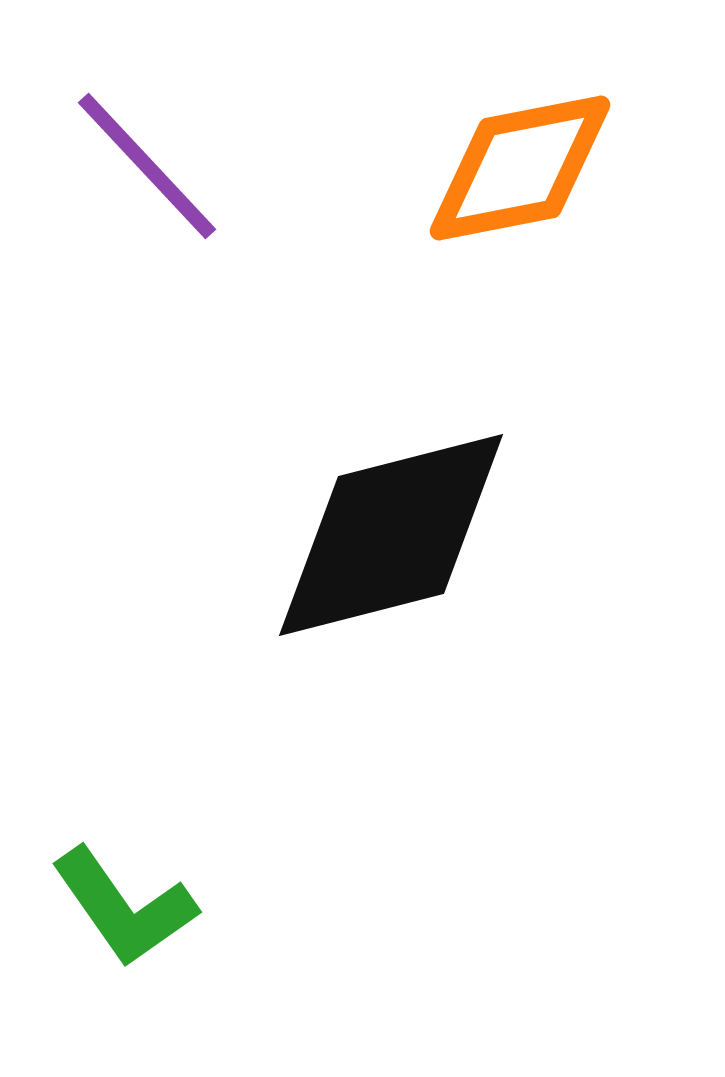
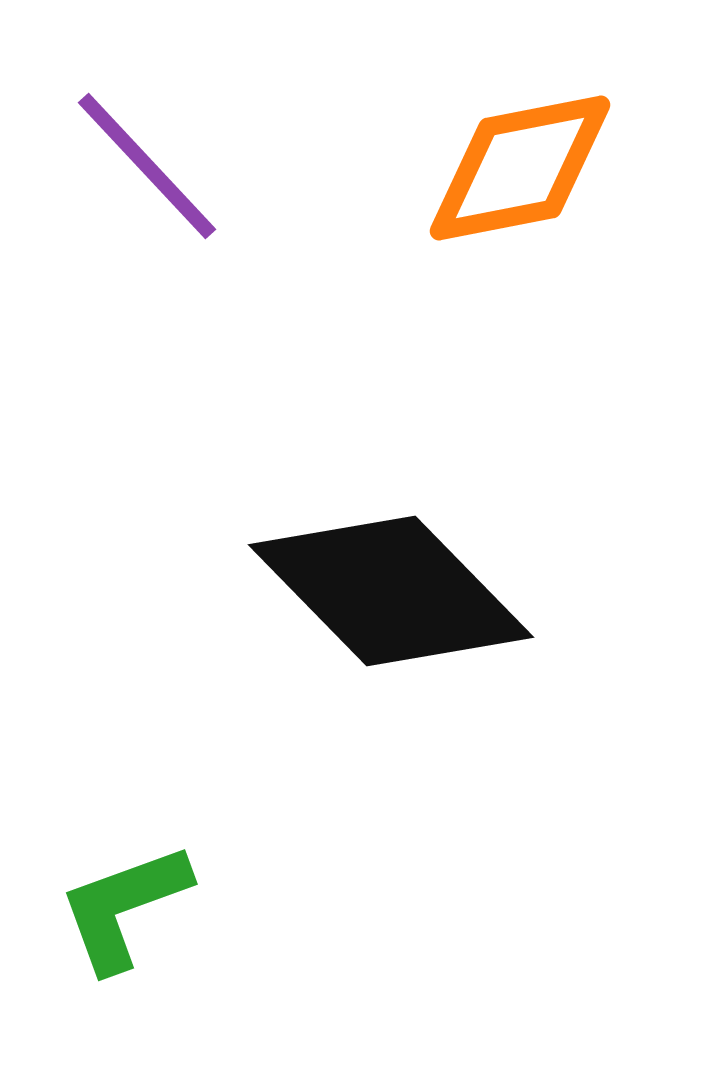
black diamond: moved 56 px down; rotated 60 degrees clockwise
green L-shape: rotated 105 degrees clockwise
